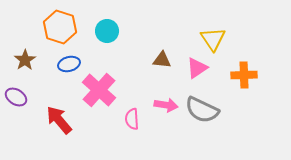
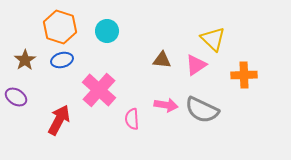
yellow triangle: rotated 12 degrees counterclockwise
blue ellipse: moved 7 px left, 4 px up
pink triangle: moved 1 px left, 3 px up
red arrow: rotated 68 degrees clockwise
